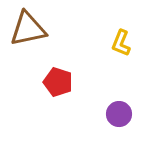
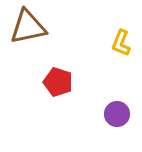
brown triangle: moved 2 px up
purple circle: moved 2 px left
